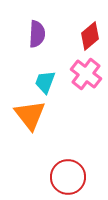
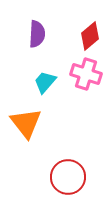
pink cross: rotated 20 degrees counterclockwise
cyan trapezoid: rotated 20 degrees clockwise
orange triangle: moved 4 px left, 8 px down
